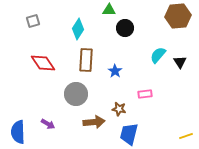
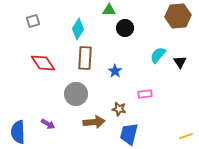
brown rectangle: moved 1 px left, 2 px up
